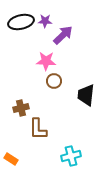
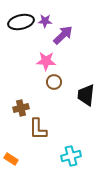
brown circle: moved 1 px down
